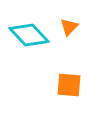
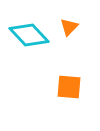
orange square: moved 2 px down
